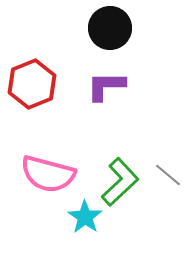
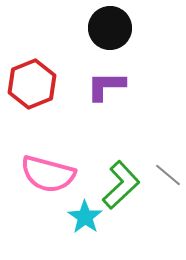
green L-shape: moved 1 px right, 3 px down
